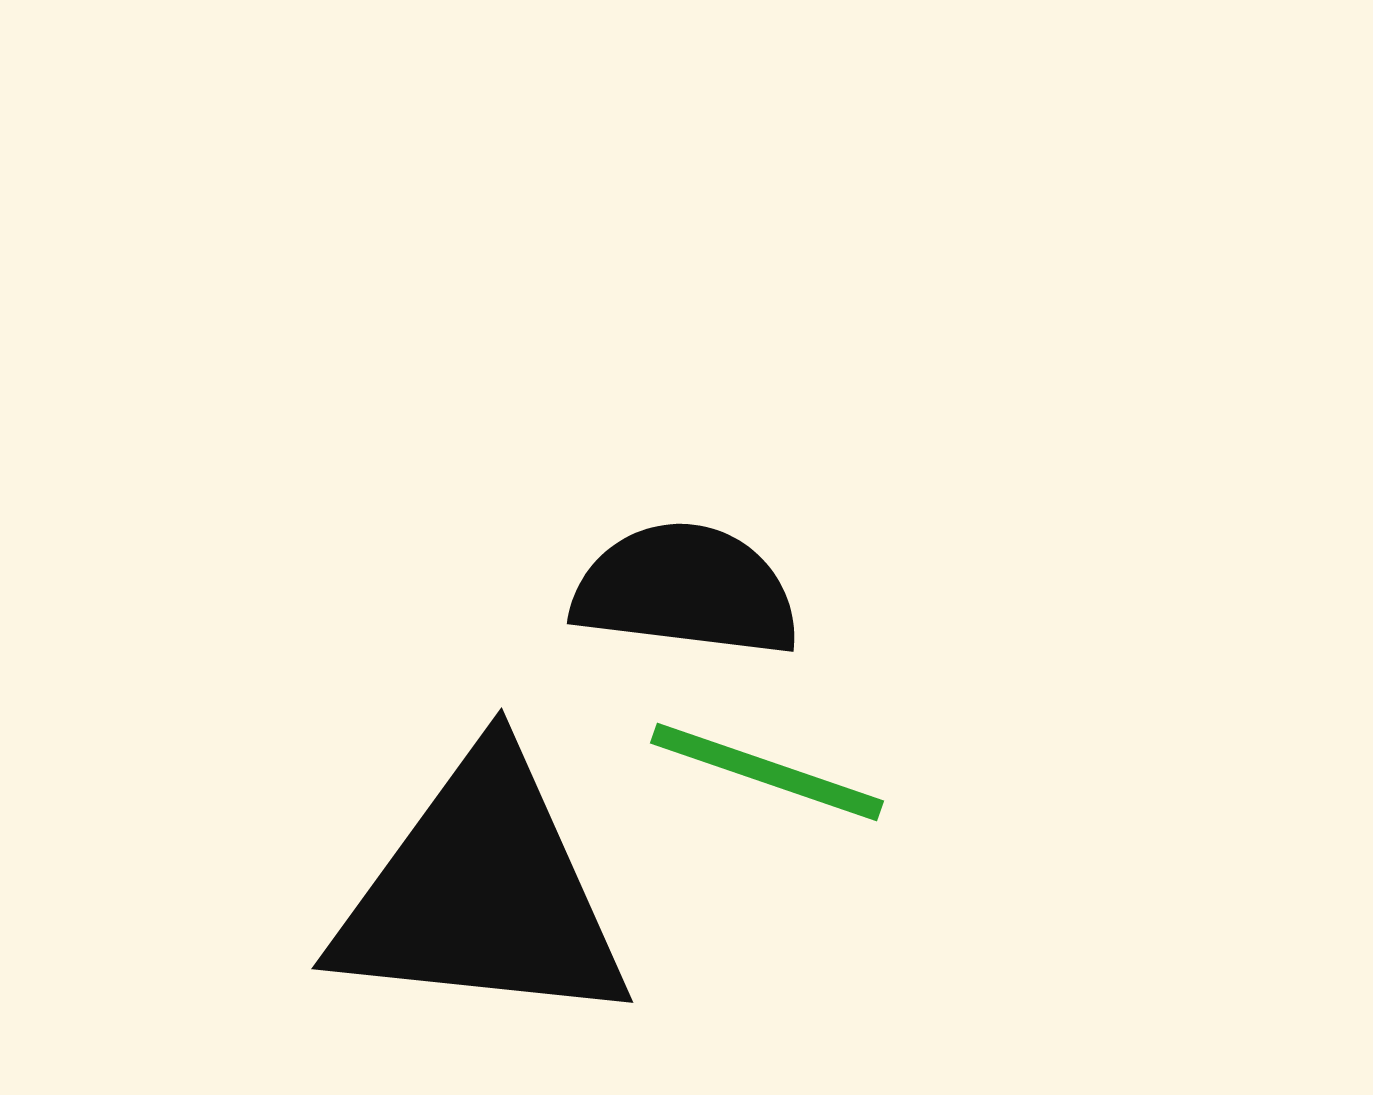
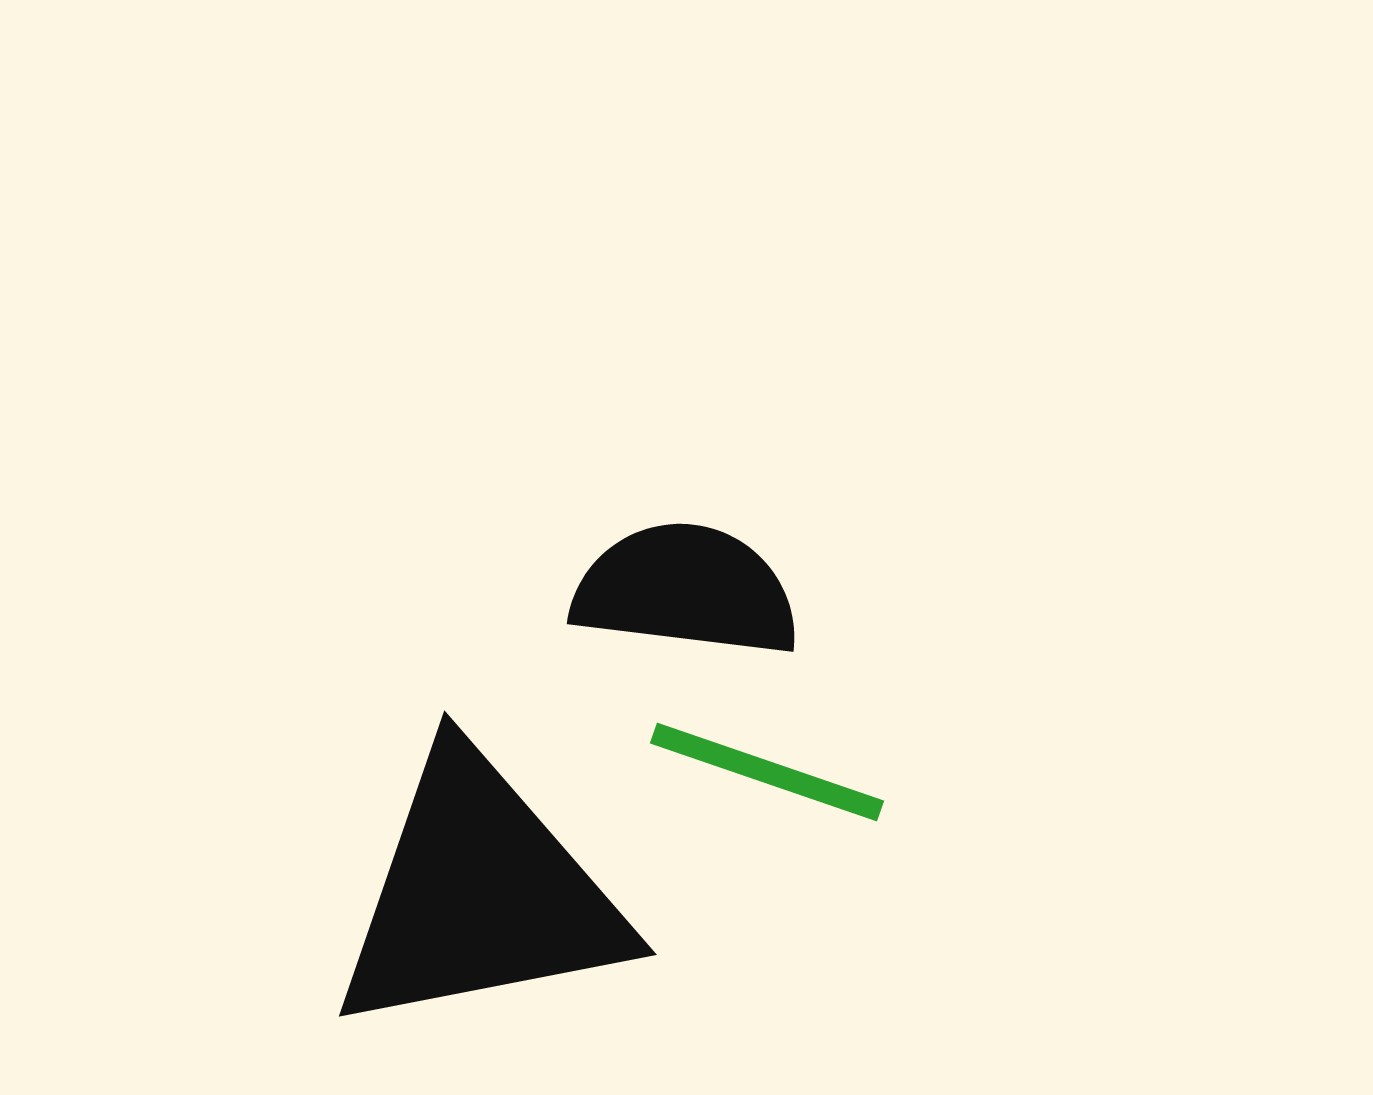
black triangle: moved 2 px left, 1 px down; rotated 17 degrees counterclockwise
